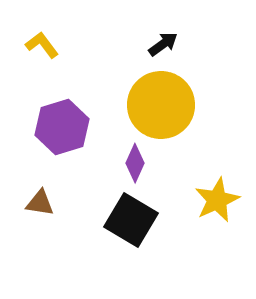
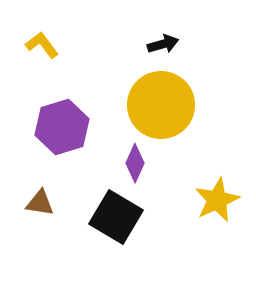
black arrow: rotated 20 degrees clockwise
black square: moved 15 px left, 3 px up
